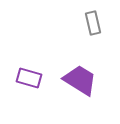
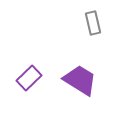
purple rectangle: rotated 60 degrees counterclockwise
